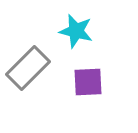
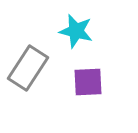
gray rectangle: rotated 12 degrees counterclockwise
